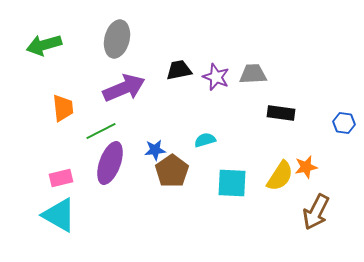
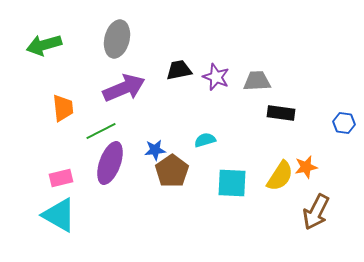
gray trapezoid: moved 4 px right, 7 px down
